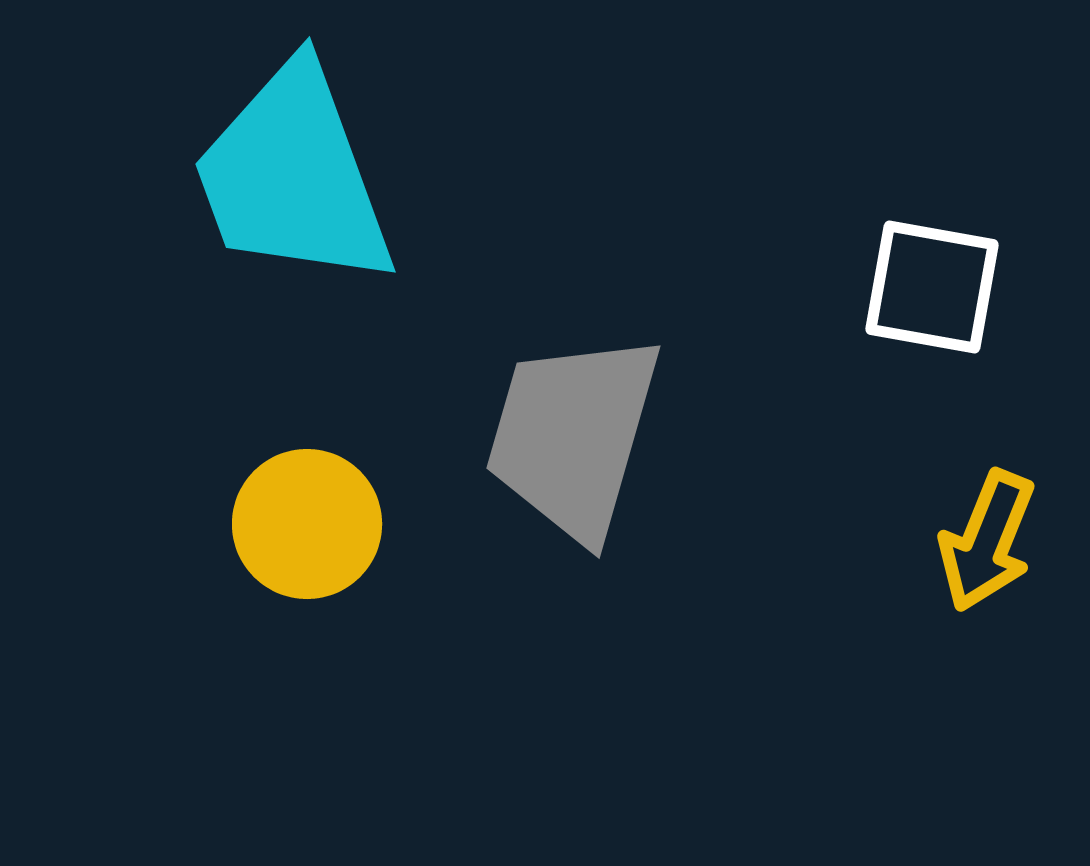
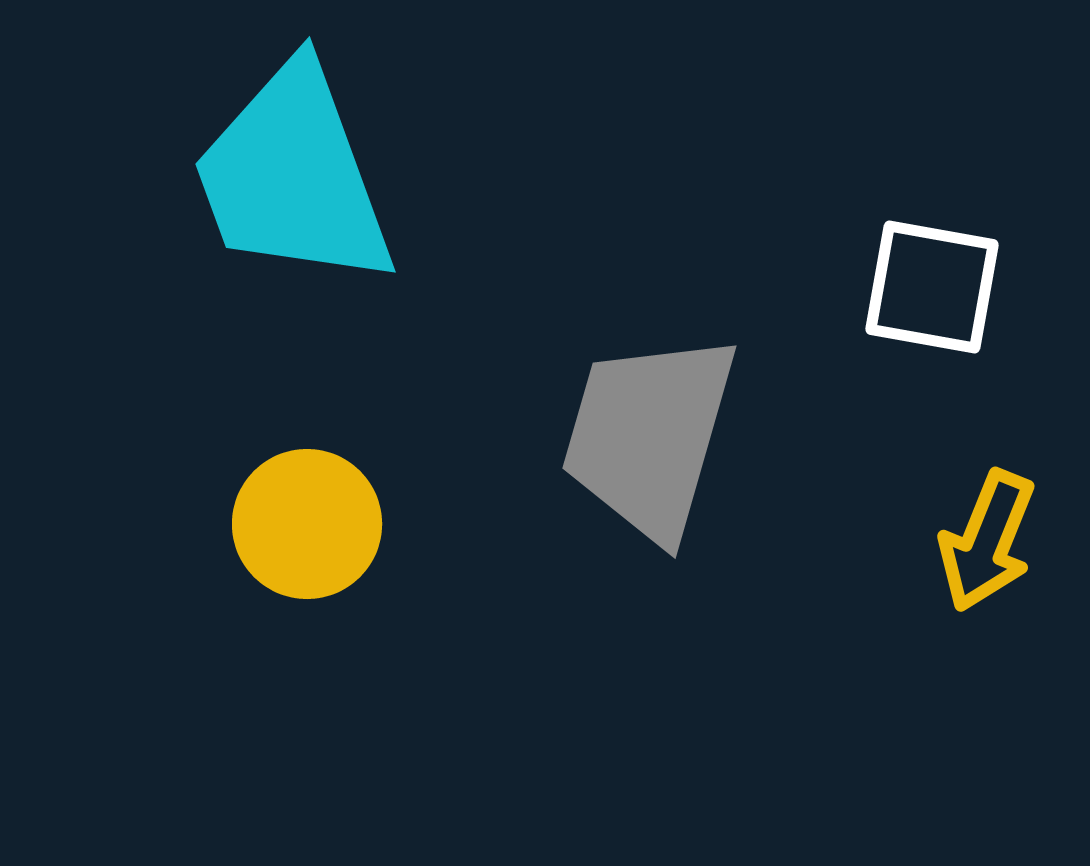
gray trapezoid: moved 76 px right
